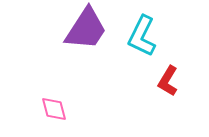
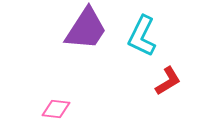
red L-shape: rotated 152 degrees counterclockwise
pink diamond: moved 2 px right; rotated 68 degrees counterclockwise
